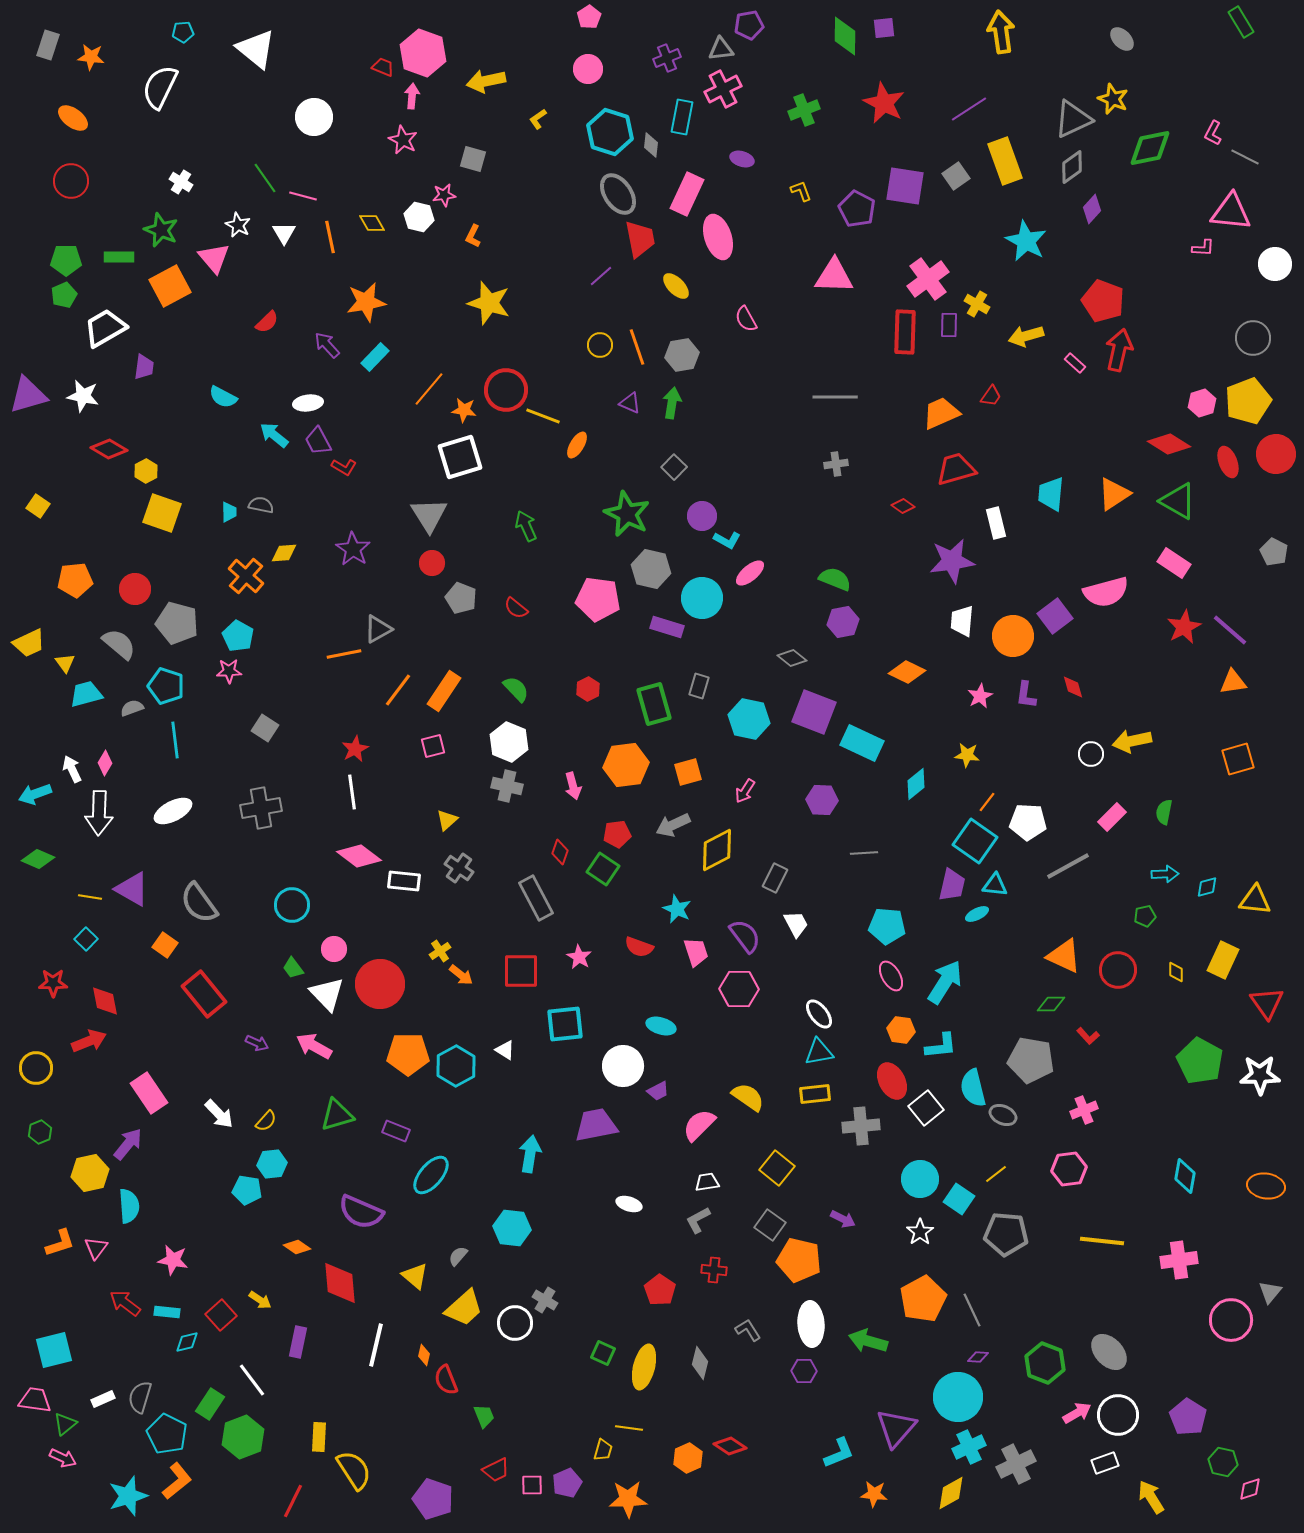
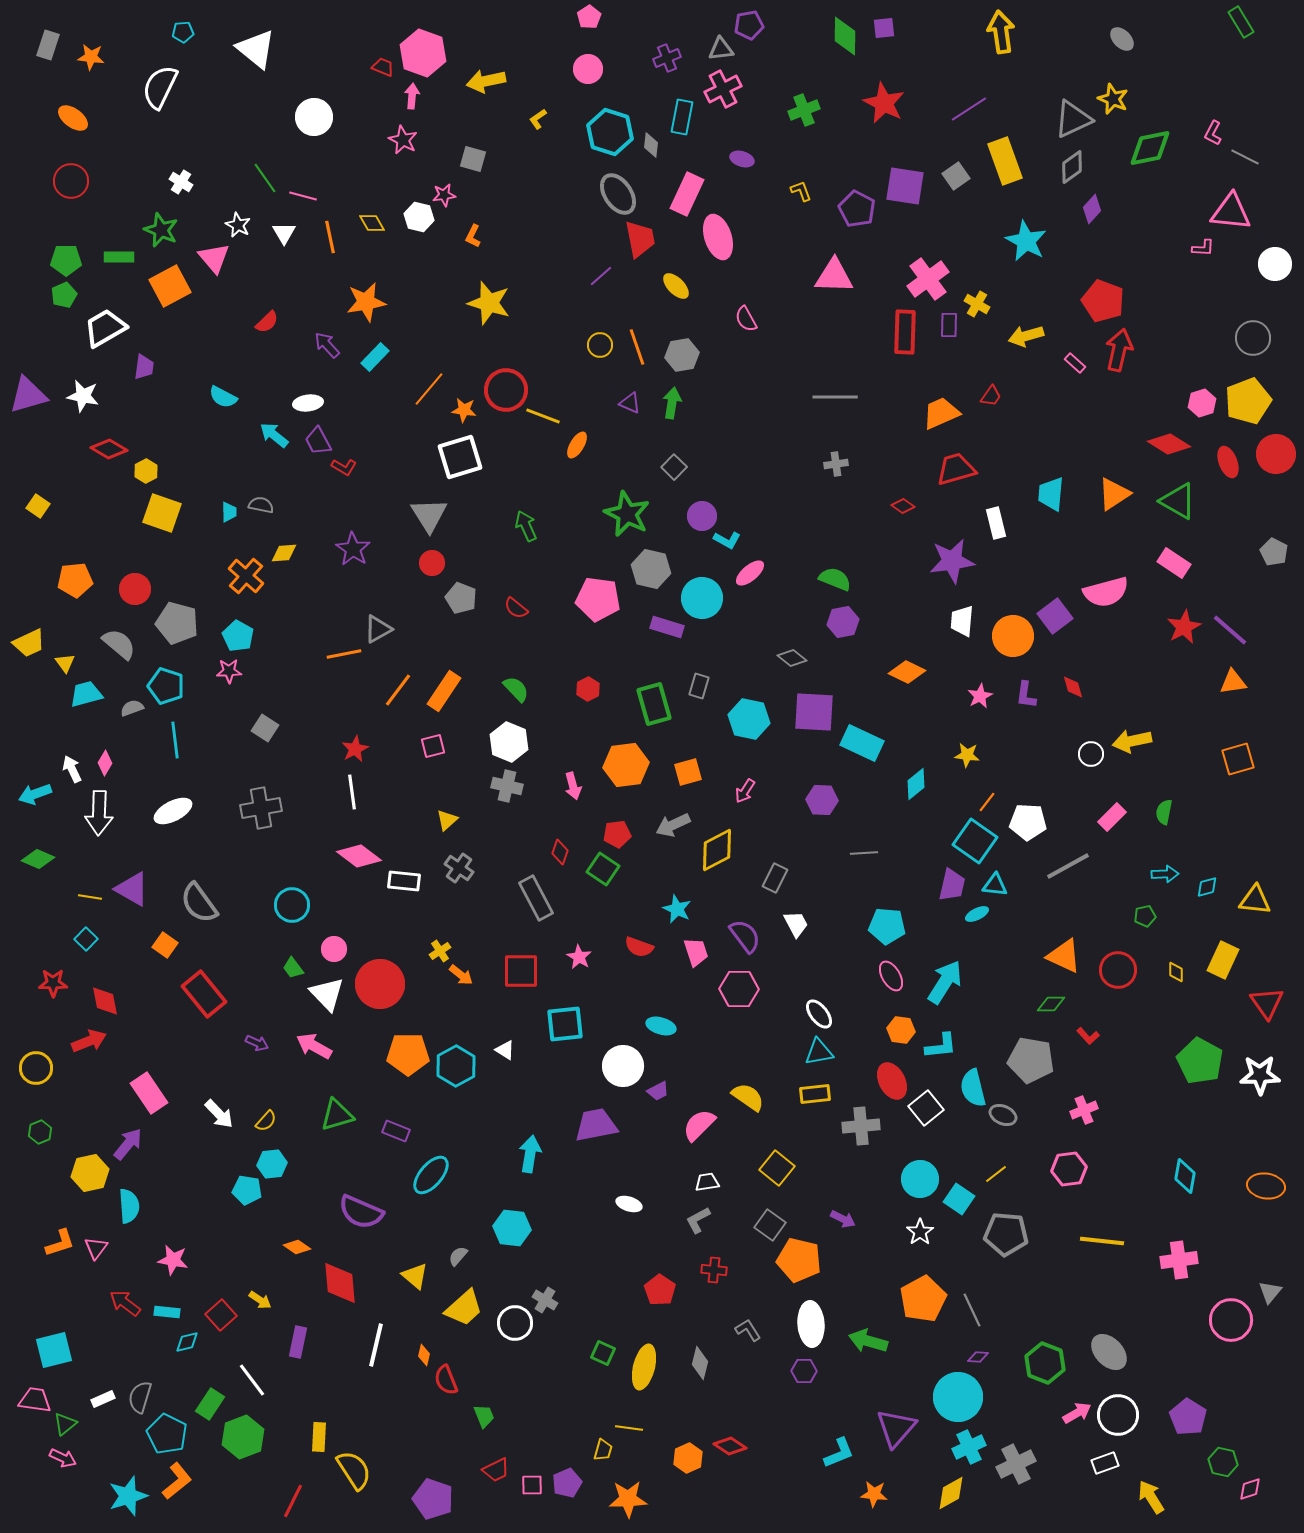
purple square at (814, 712): rotated 18 degrees counterclockwise
